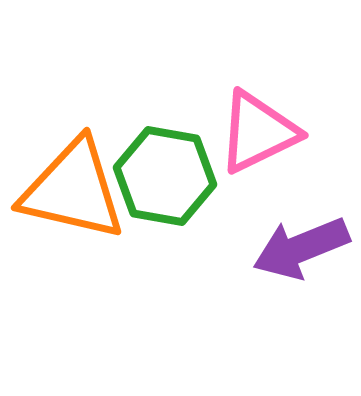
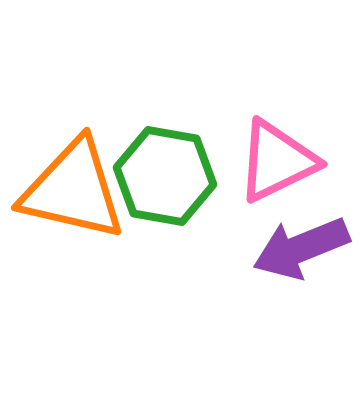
pink triangle: moved 19 px right, 29 px down
